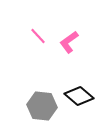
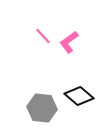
pink line: moved 5 px right
gray hexagon: moved 2 px down
